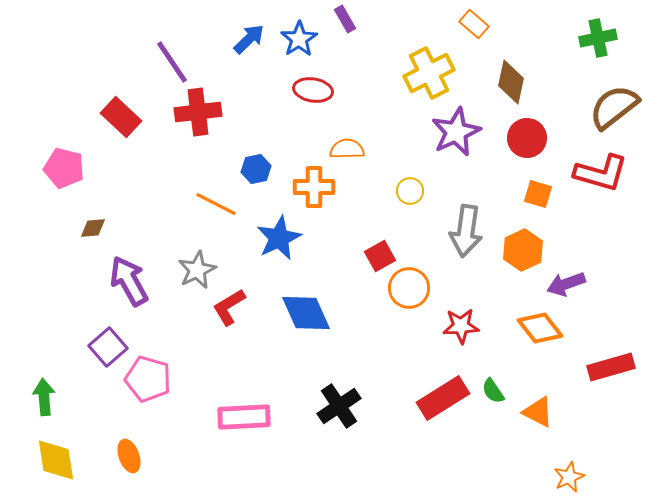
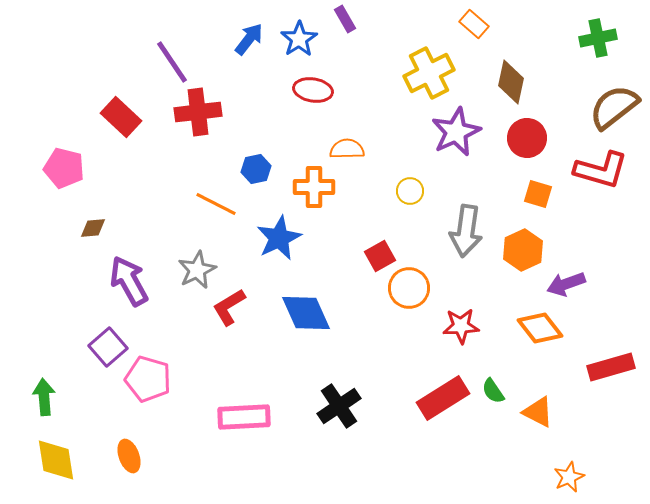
blue arrow at (249, 39): rotated 8 degrees counterclockwise
red L-shape at (601, 173): moved 3 px up
